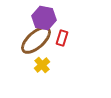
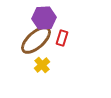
purple hexagon: rotated 15 degrees counterclockwise
